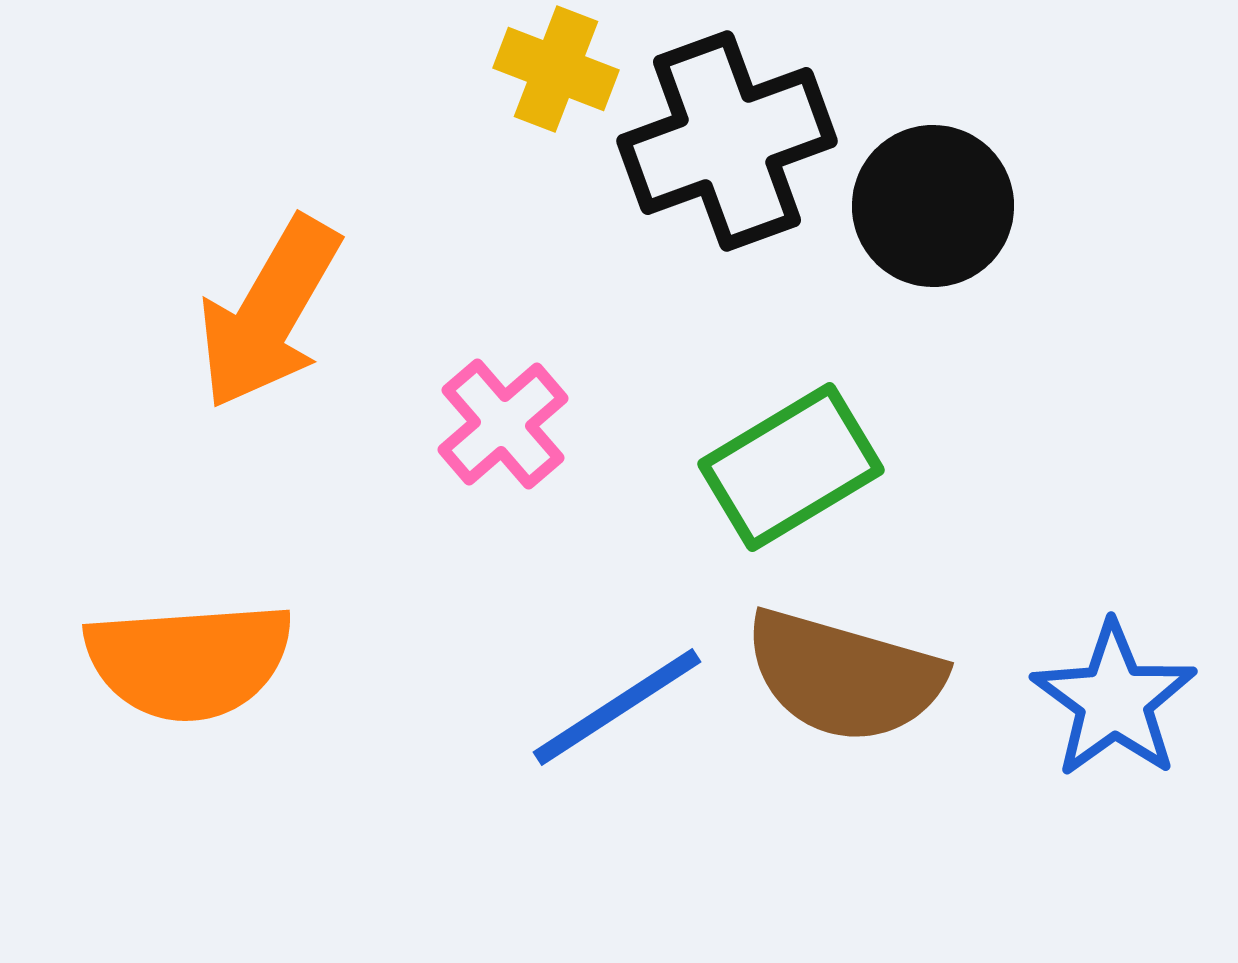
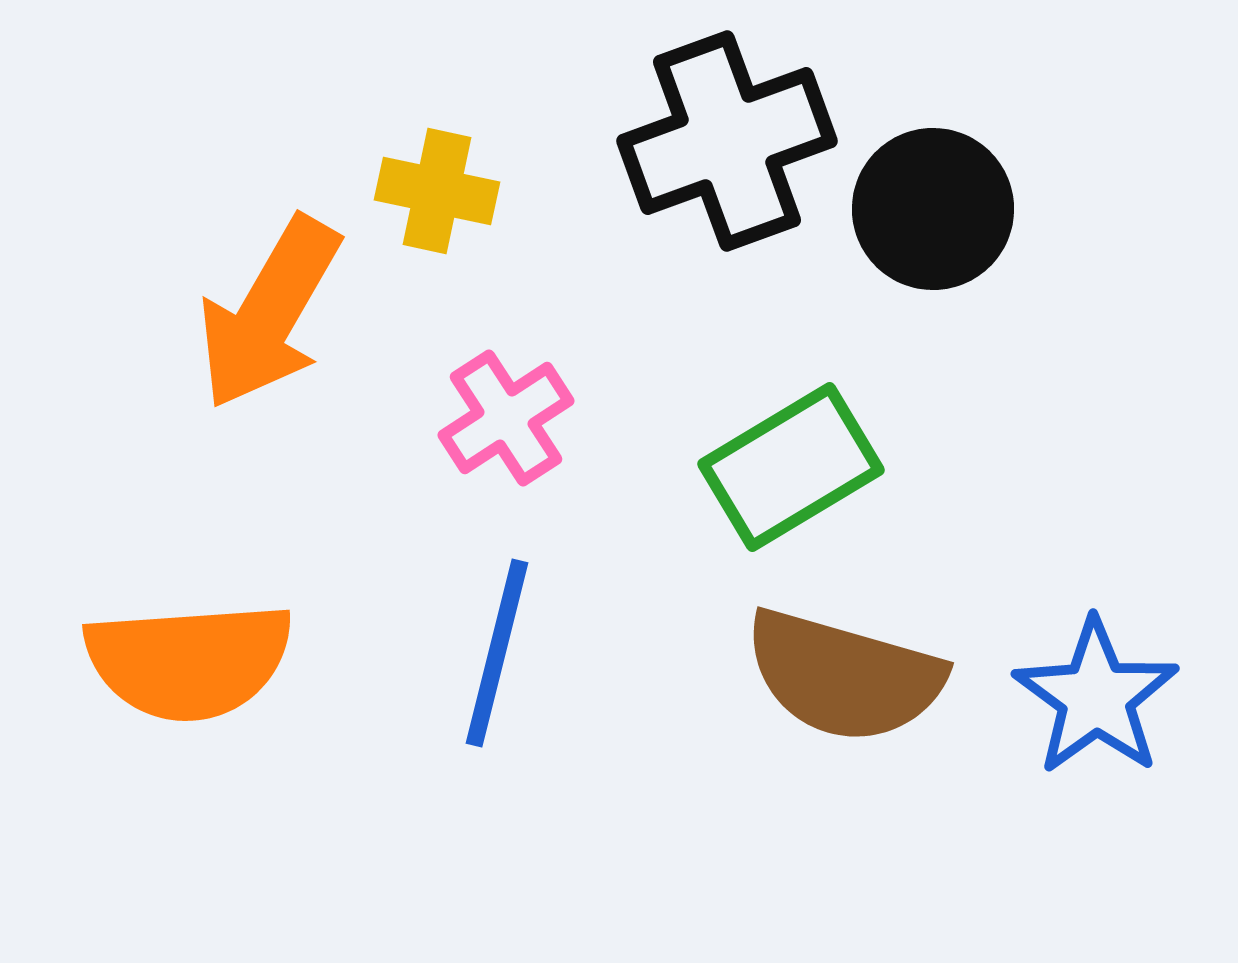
yellow cross: moved 119 px left, 122 px down; rotated 9 degrees counterclockwise
black circle: moved 3 px down
pink cross: moved 3 px right, 6 px up; rotated 8 degrees clockwise
blue star: moved 18 px left, 3 px up
blue line: moved 120 px left, 54 px up; rotated 43 degrees counterclockwise
